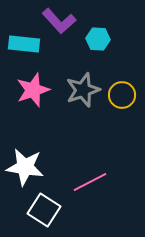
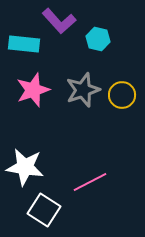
cyan hexagon: rotated 10 degrees clockwise
